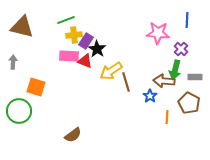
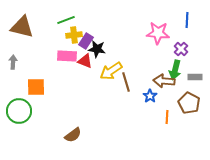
black star: rotated 24 degrees counterclockwise
pink rectangle: moved 2 px left
orange square: rotated 18 degrees counterclockwise
